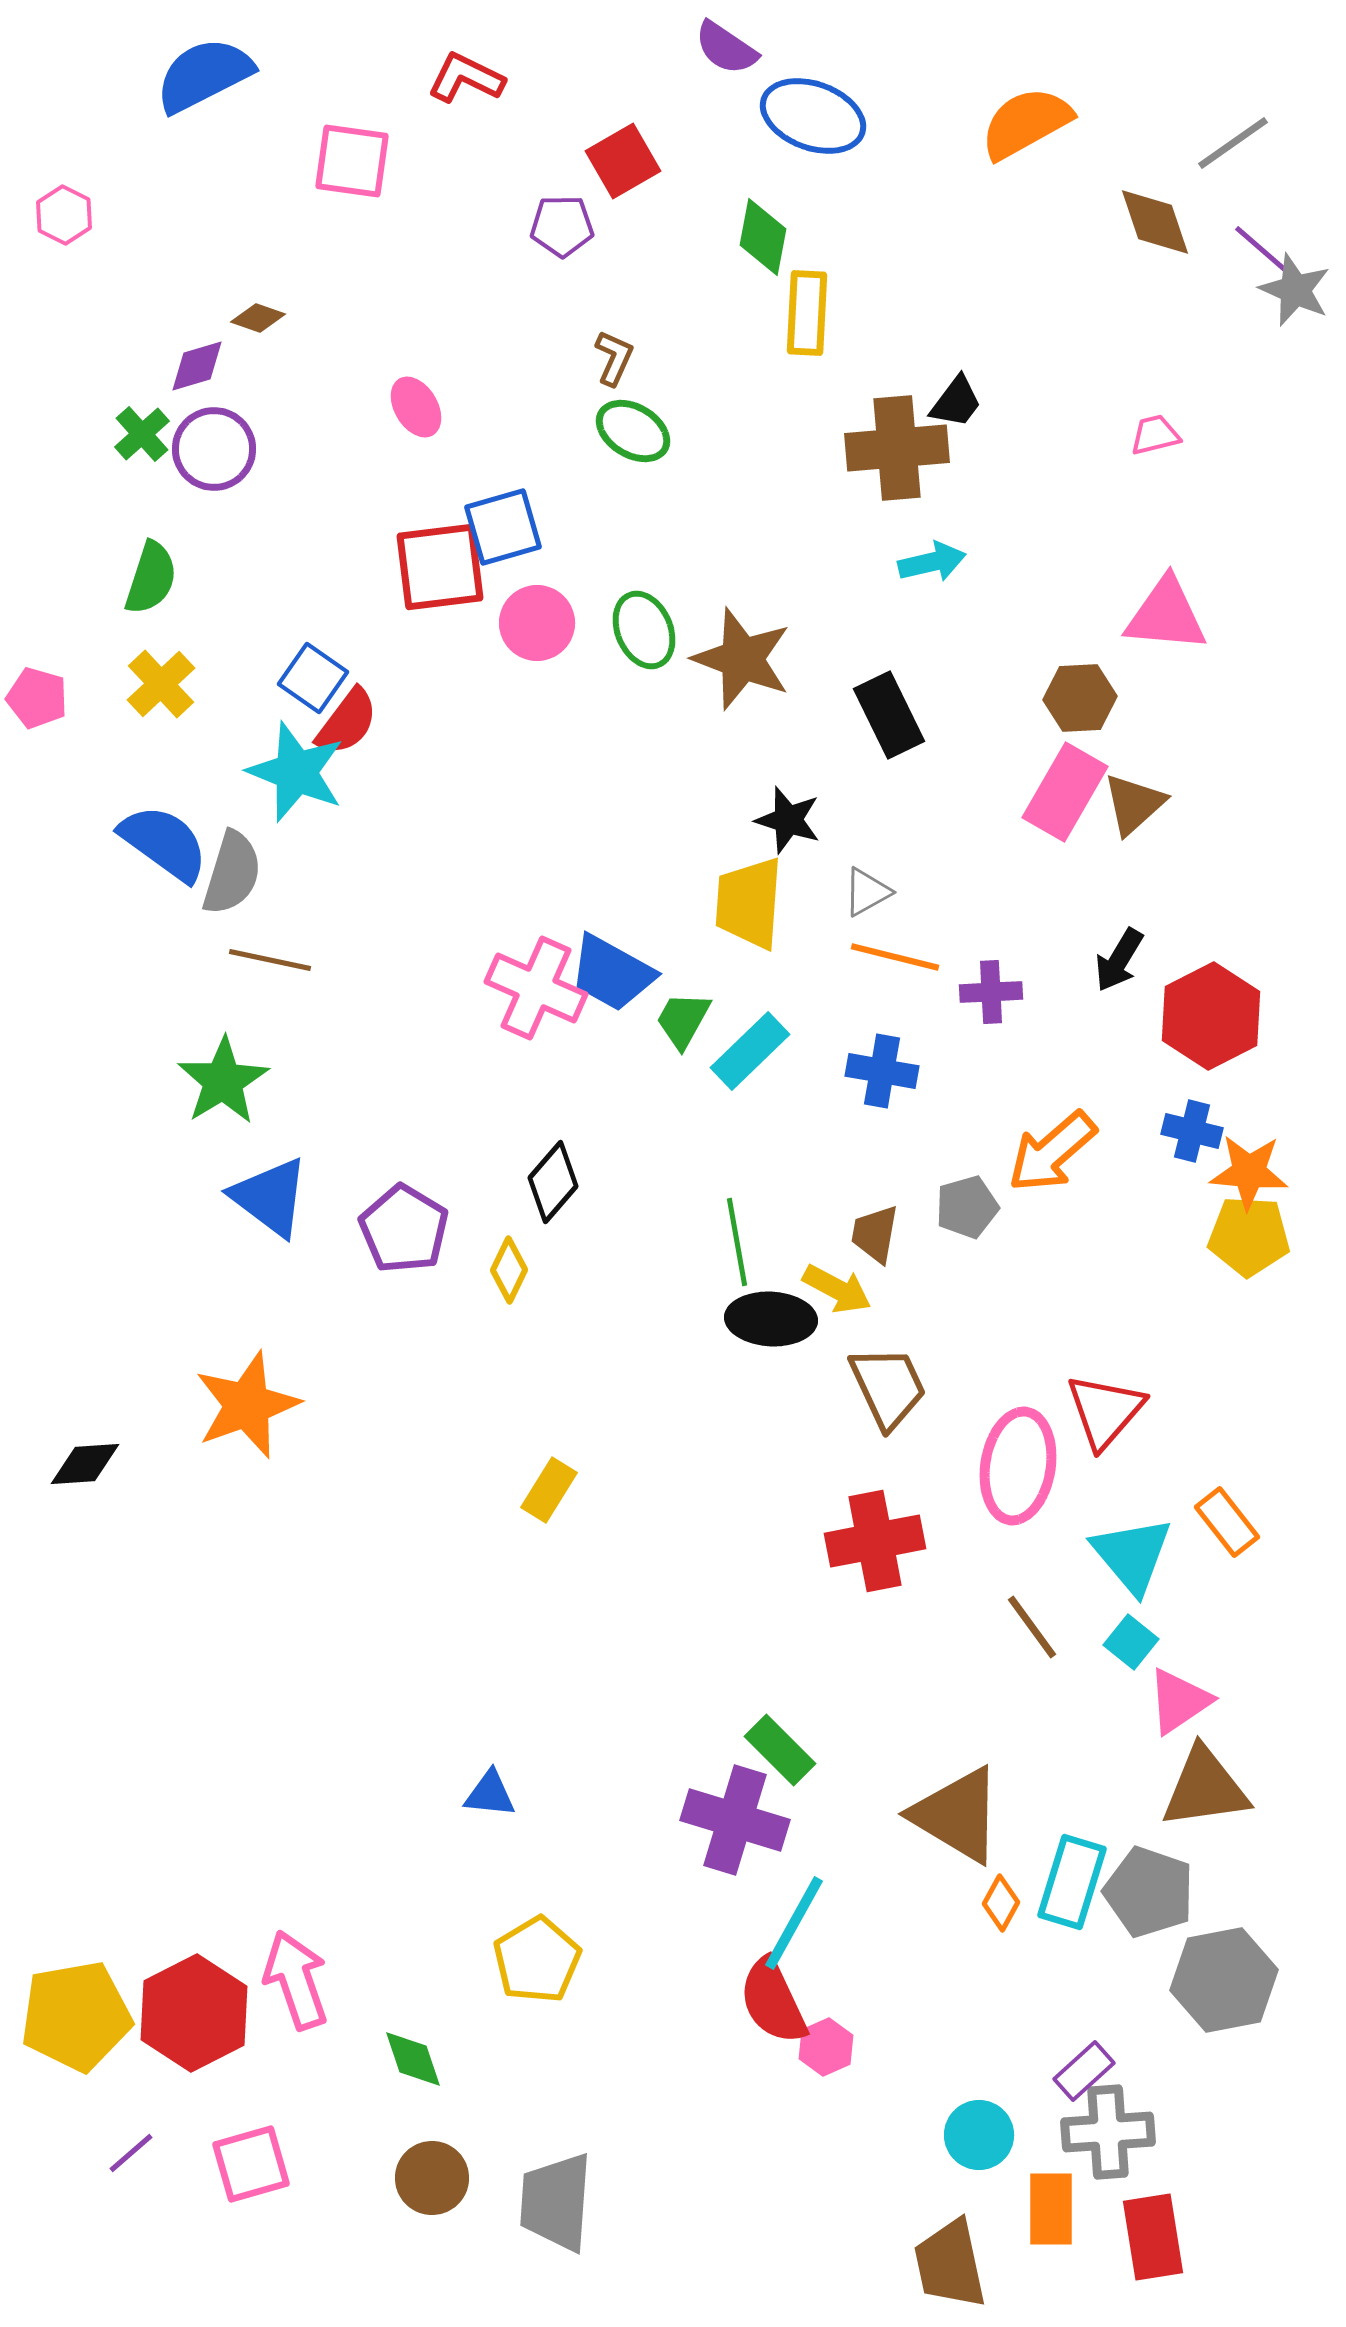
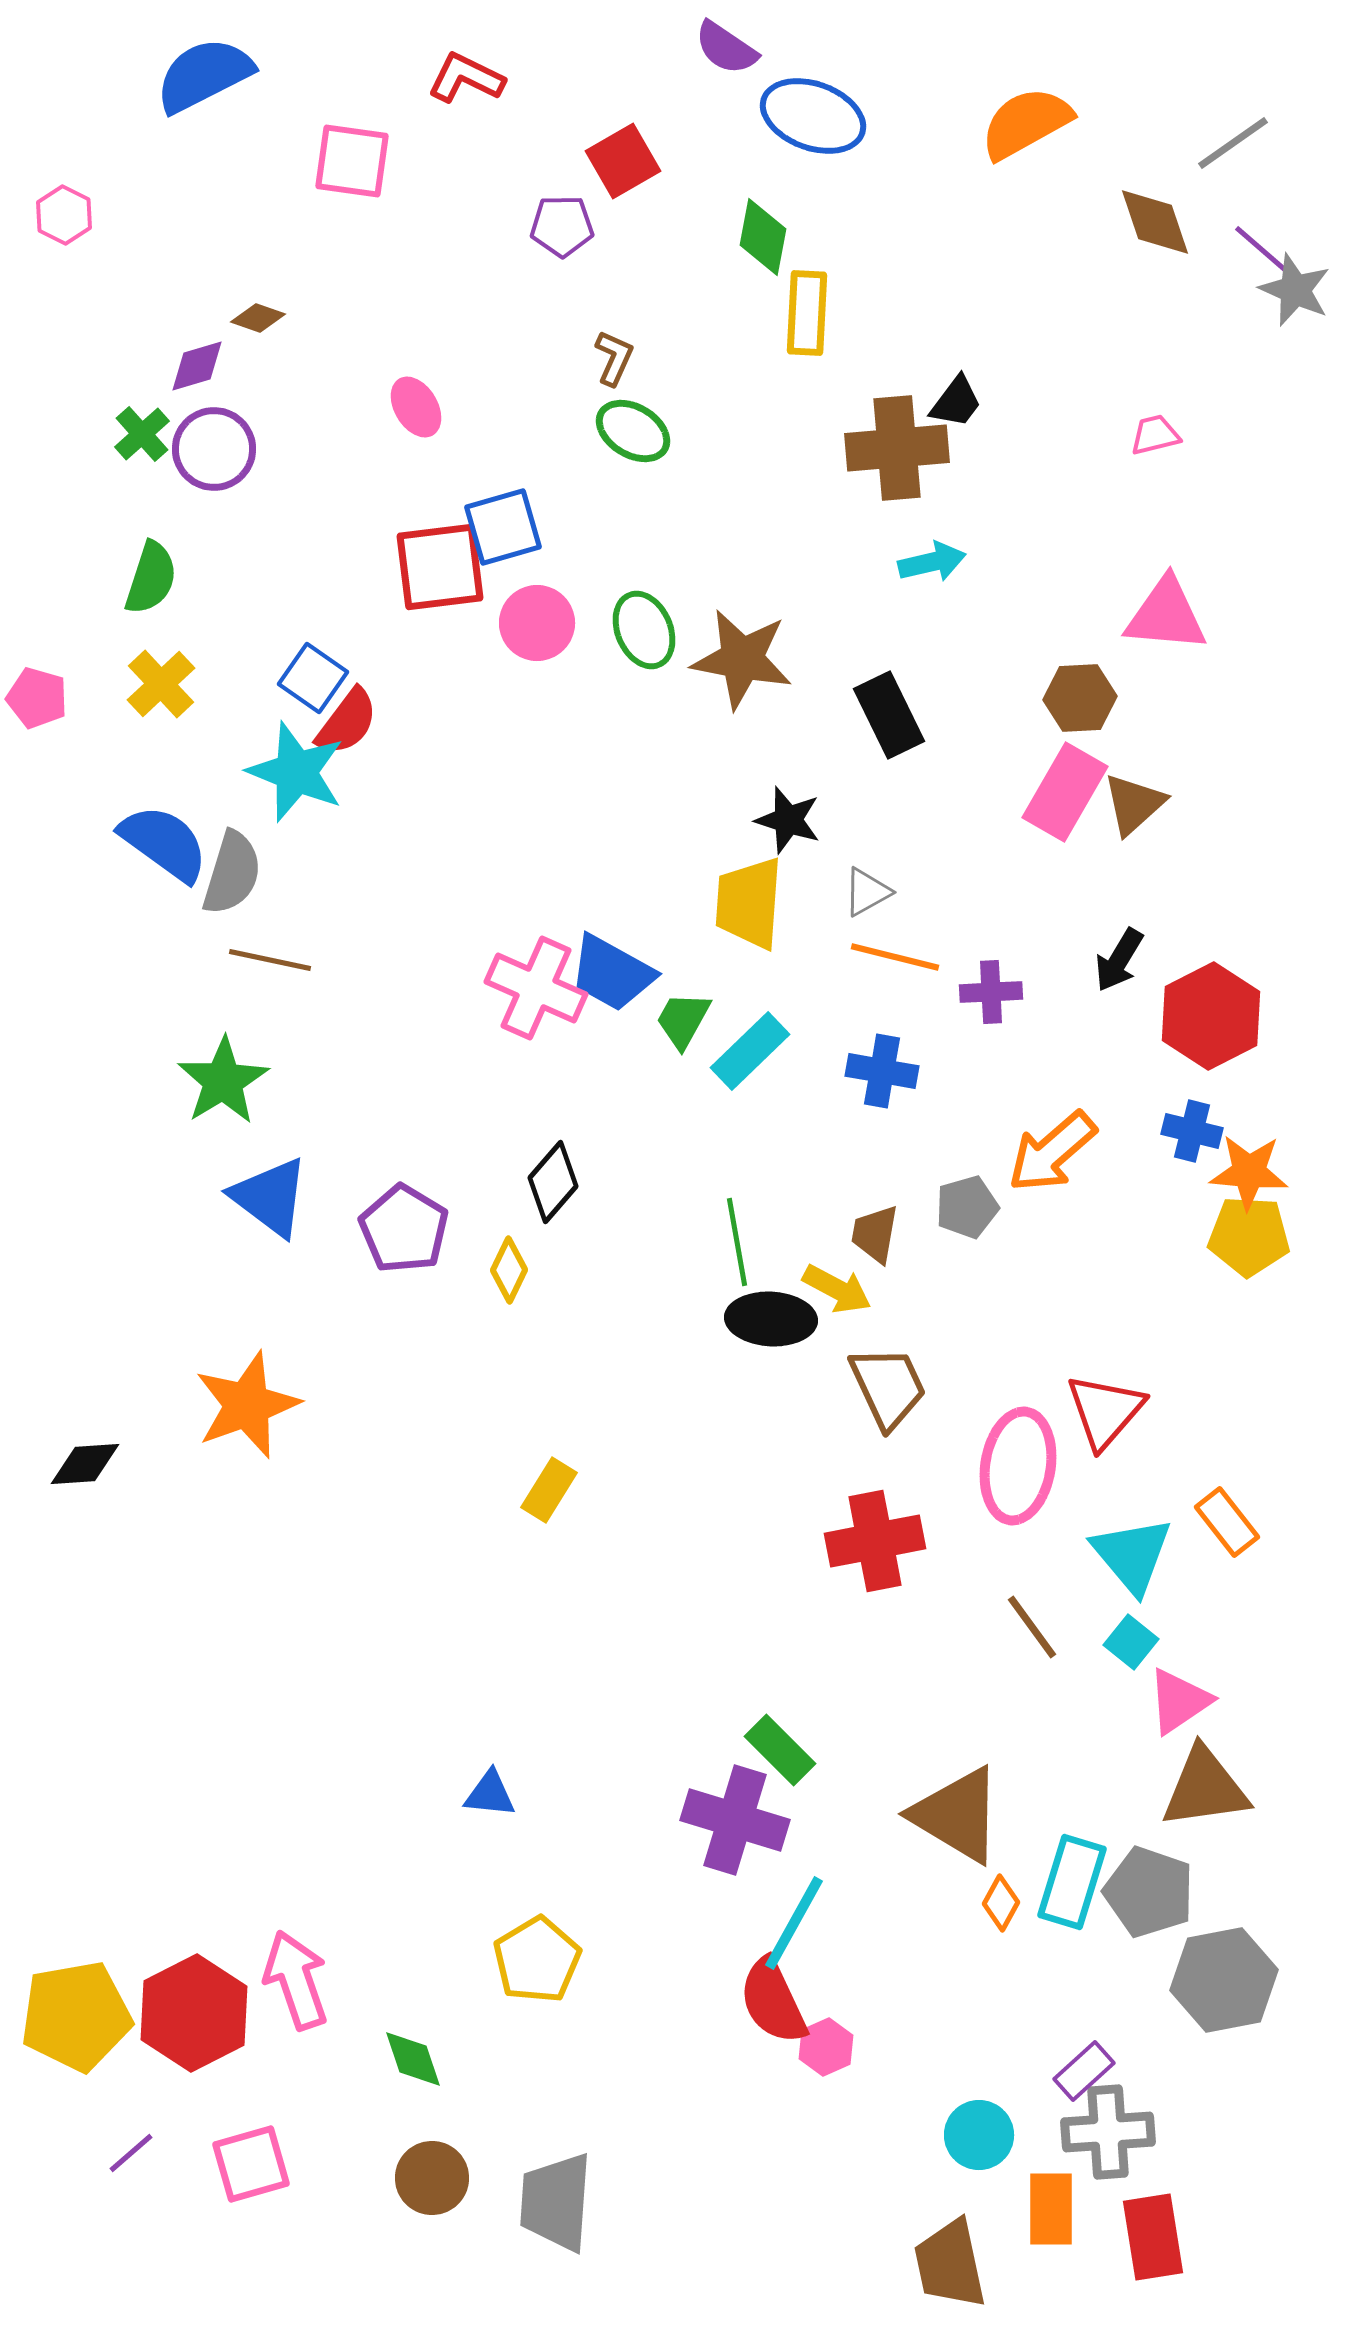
brown star at (742, 659): rotated 10 degrees counterclockwise
